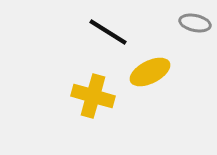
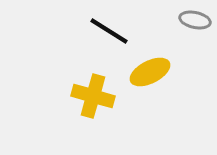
gray ellipse: moved 3 px up
black line: moved 1 px right, 1 px up
